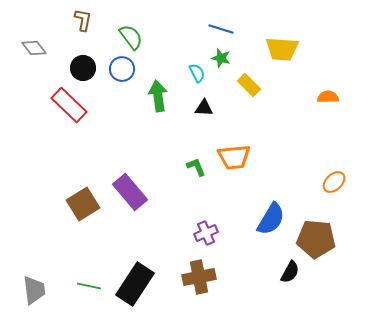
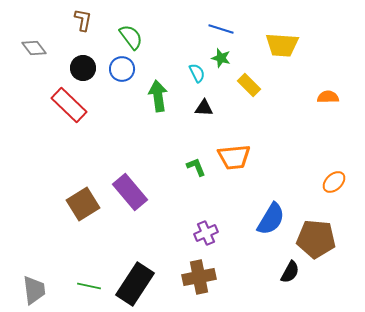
yellow trapezoid: moved 4 px up
